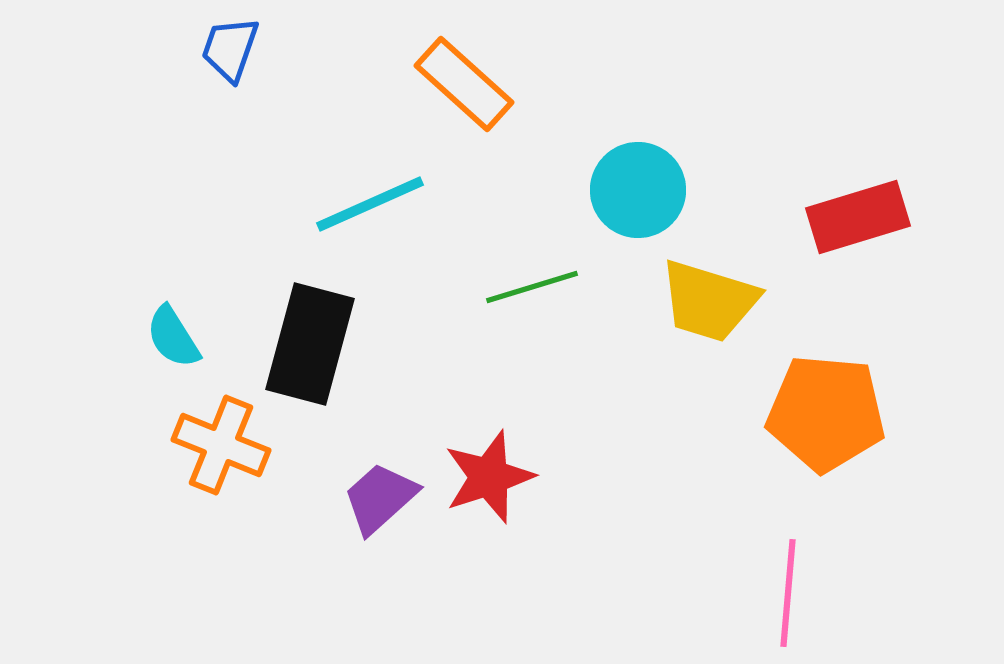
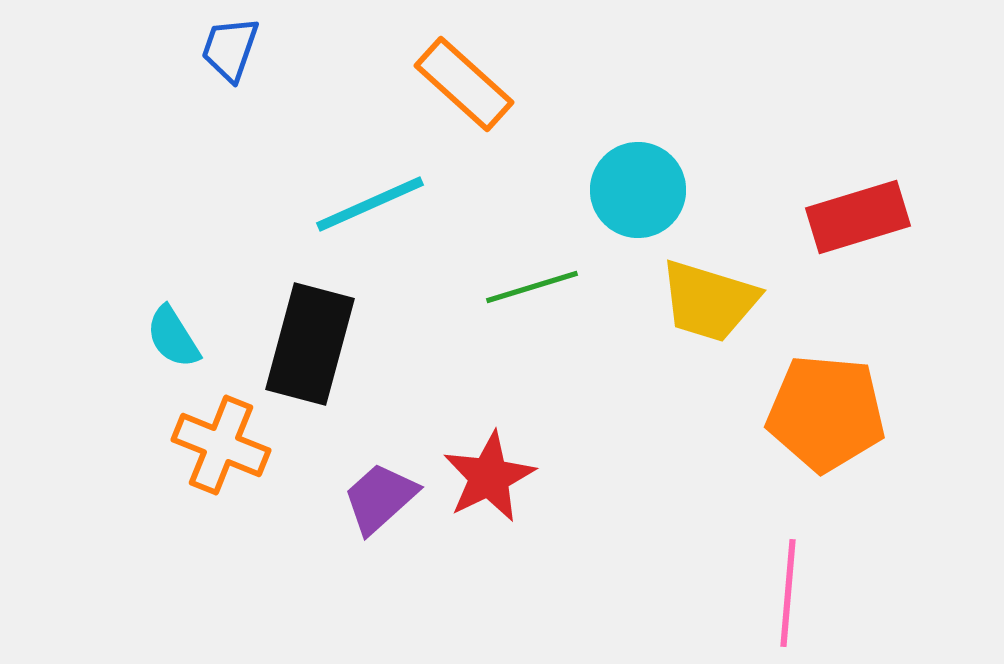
red star: rotated 8 degrees counterclockwise
